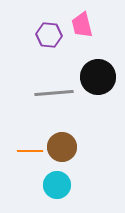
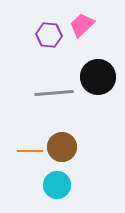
pink trapezoid: rotated 60 degrees clockwise
